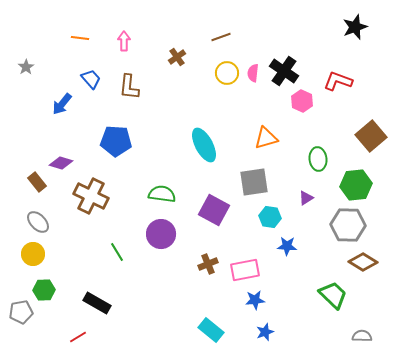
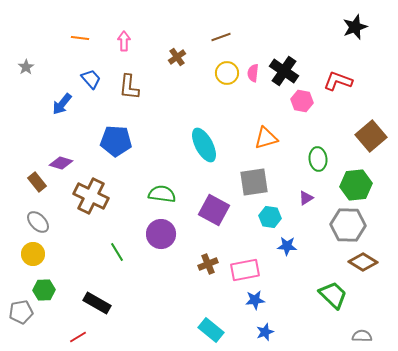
pink hexagon at (302, 101): rotated 15 degrees counterclockwise
